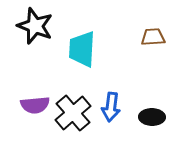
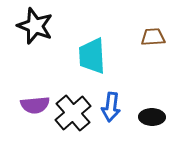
cyan trapezoid: moved 10 px right, 7 px down; rotated 6 degrees counterclockwise
